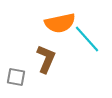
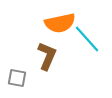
brown L-shape: moved 1 px right, 3 px up
gray square: moved 1 px right, 1 px down
